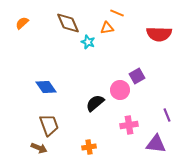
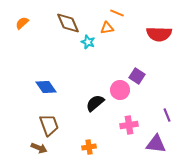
purple square: rotated 28 degrees counterclockwise
